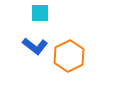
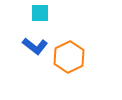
orange hexagon: moved 1 px down
